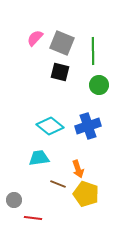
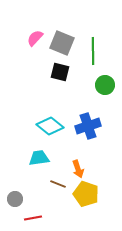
green circle: moved 6 px right
gray circle: moved 1 px right, 1 px up
red line: rotated 18 degrees counterclockwise
